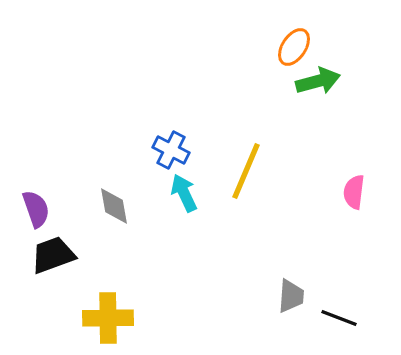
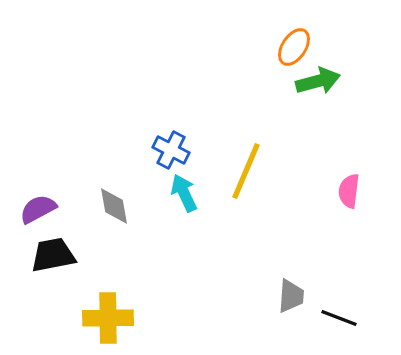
pink semicircle: moved 5 px left, 1 px up
purple semicircle: moved 2 px right; rotated 99 degrees counterclockwise
black trapezoid: rotated 9 degrees clockwise
